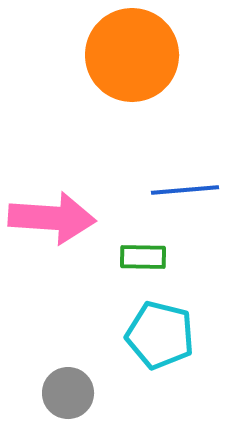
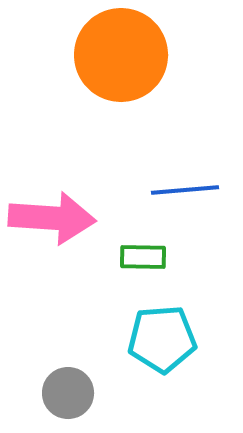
orange circle: moved 11 px left
cyan pentagon: moved 2 px right, 4 px down; rotated 18 degrees counterclockwise
